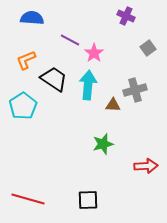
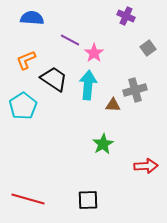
green star: rotated 15 degrees counterclockwise
